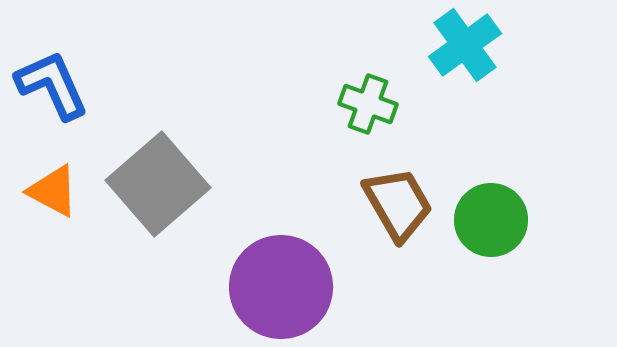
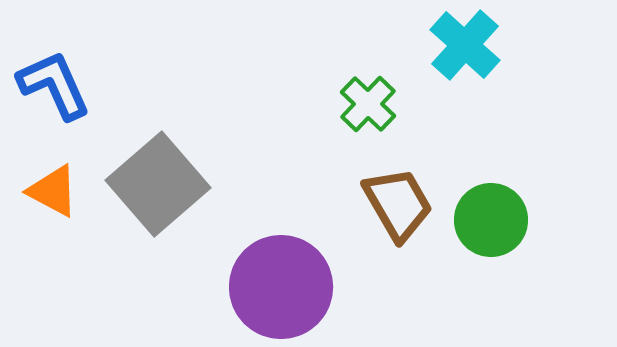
cyan cross: rotated 12 degrees counterclockwise
blue L-shape: moved 2 px right
green cross: rotated 24 degrees clockwise
